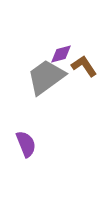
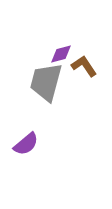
gray trapezoid: moved 5 px down; rotated 39 degrees counterclockwise
purple semicircle: rotated 72 degrees clockwise
